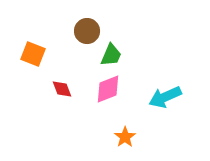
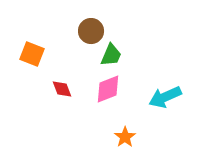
brown circle: moved 4 px right
orange square: moved 1 px left
